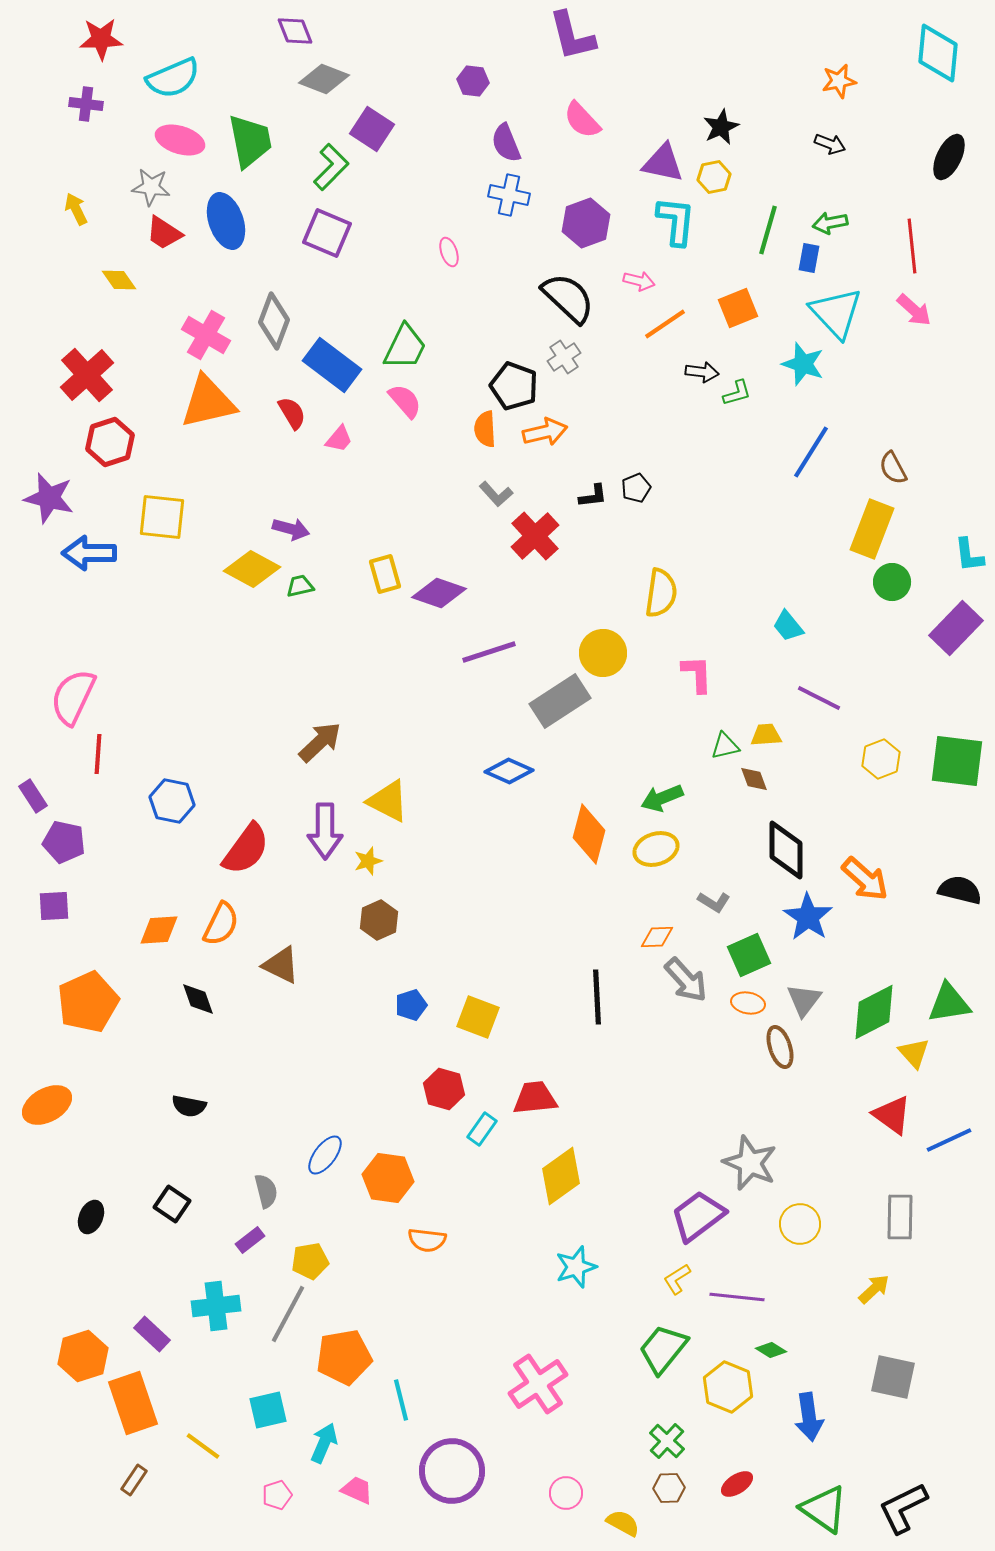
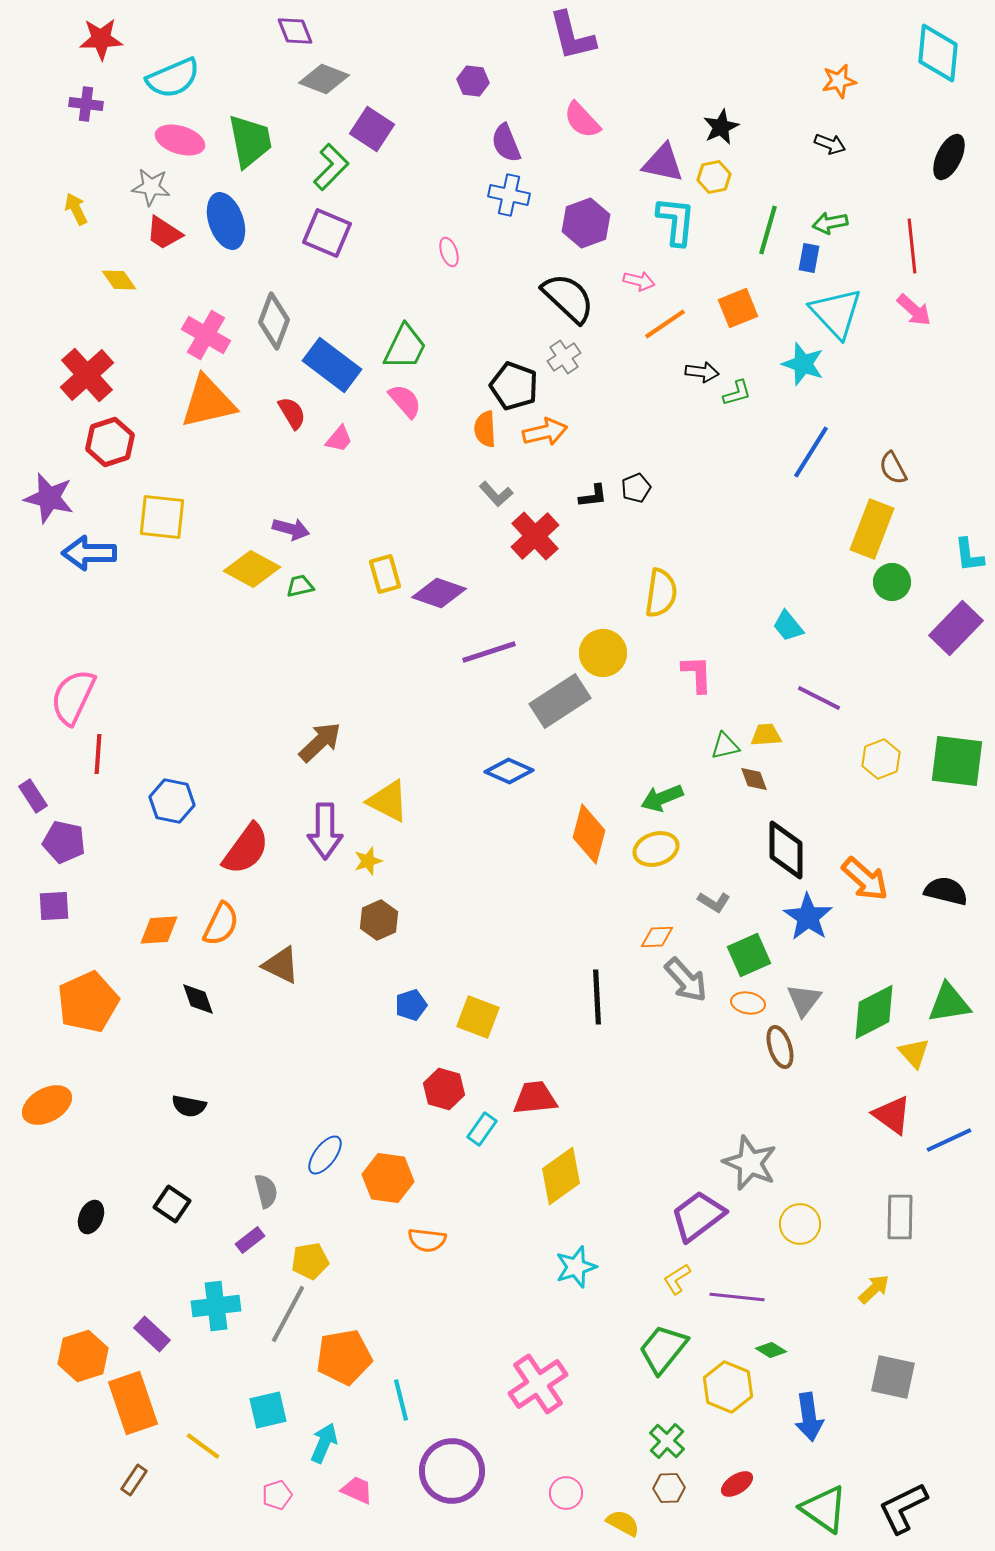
black semicircle at (960, 890): moved 14 px left, 1 px down
